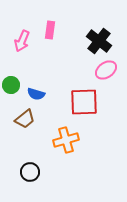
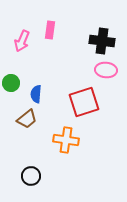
black cross: moved 3 px right; rotated 30 degrees counterclockwise
pink ellipse: rotated 40 degrees clockwise
green circle: moved 2 px up
blue semicircle: rotated 78 degrees clockwise
red square: rotated 16 degrees counterclockwise
brown trapezoid: moved 2 px right
orange cross: rotated 25 degrees clockwise
black circle: moved 1 px right, 4 px down
